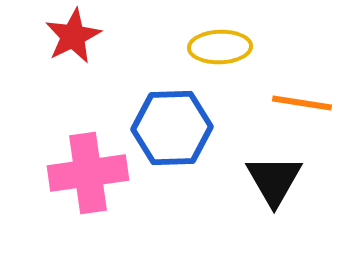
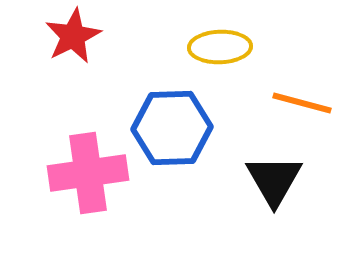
orange line: rotated 6 degrees clockwise
